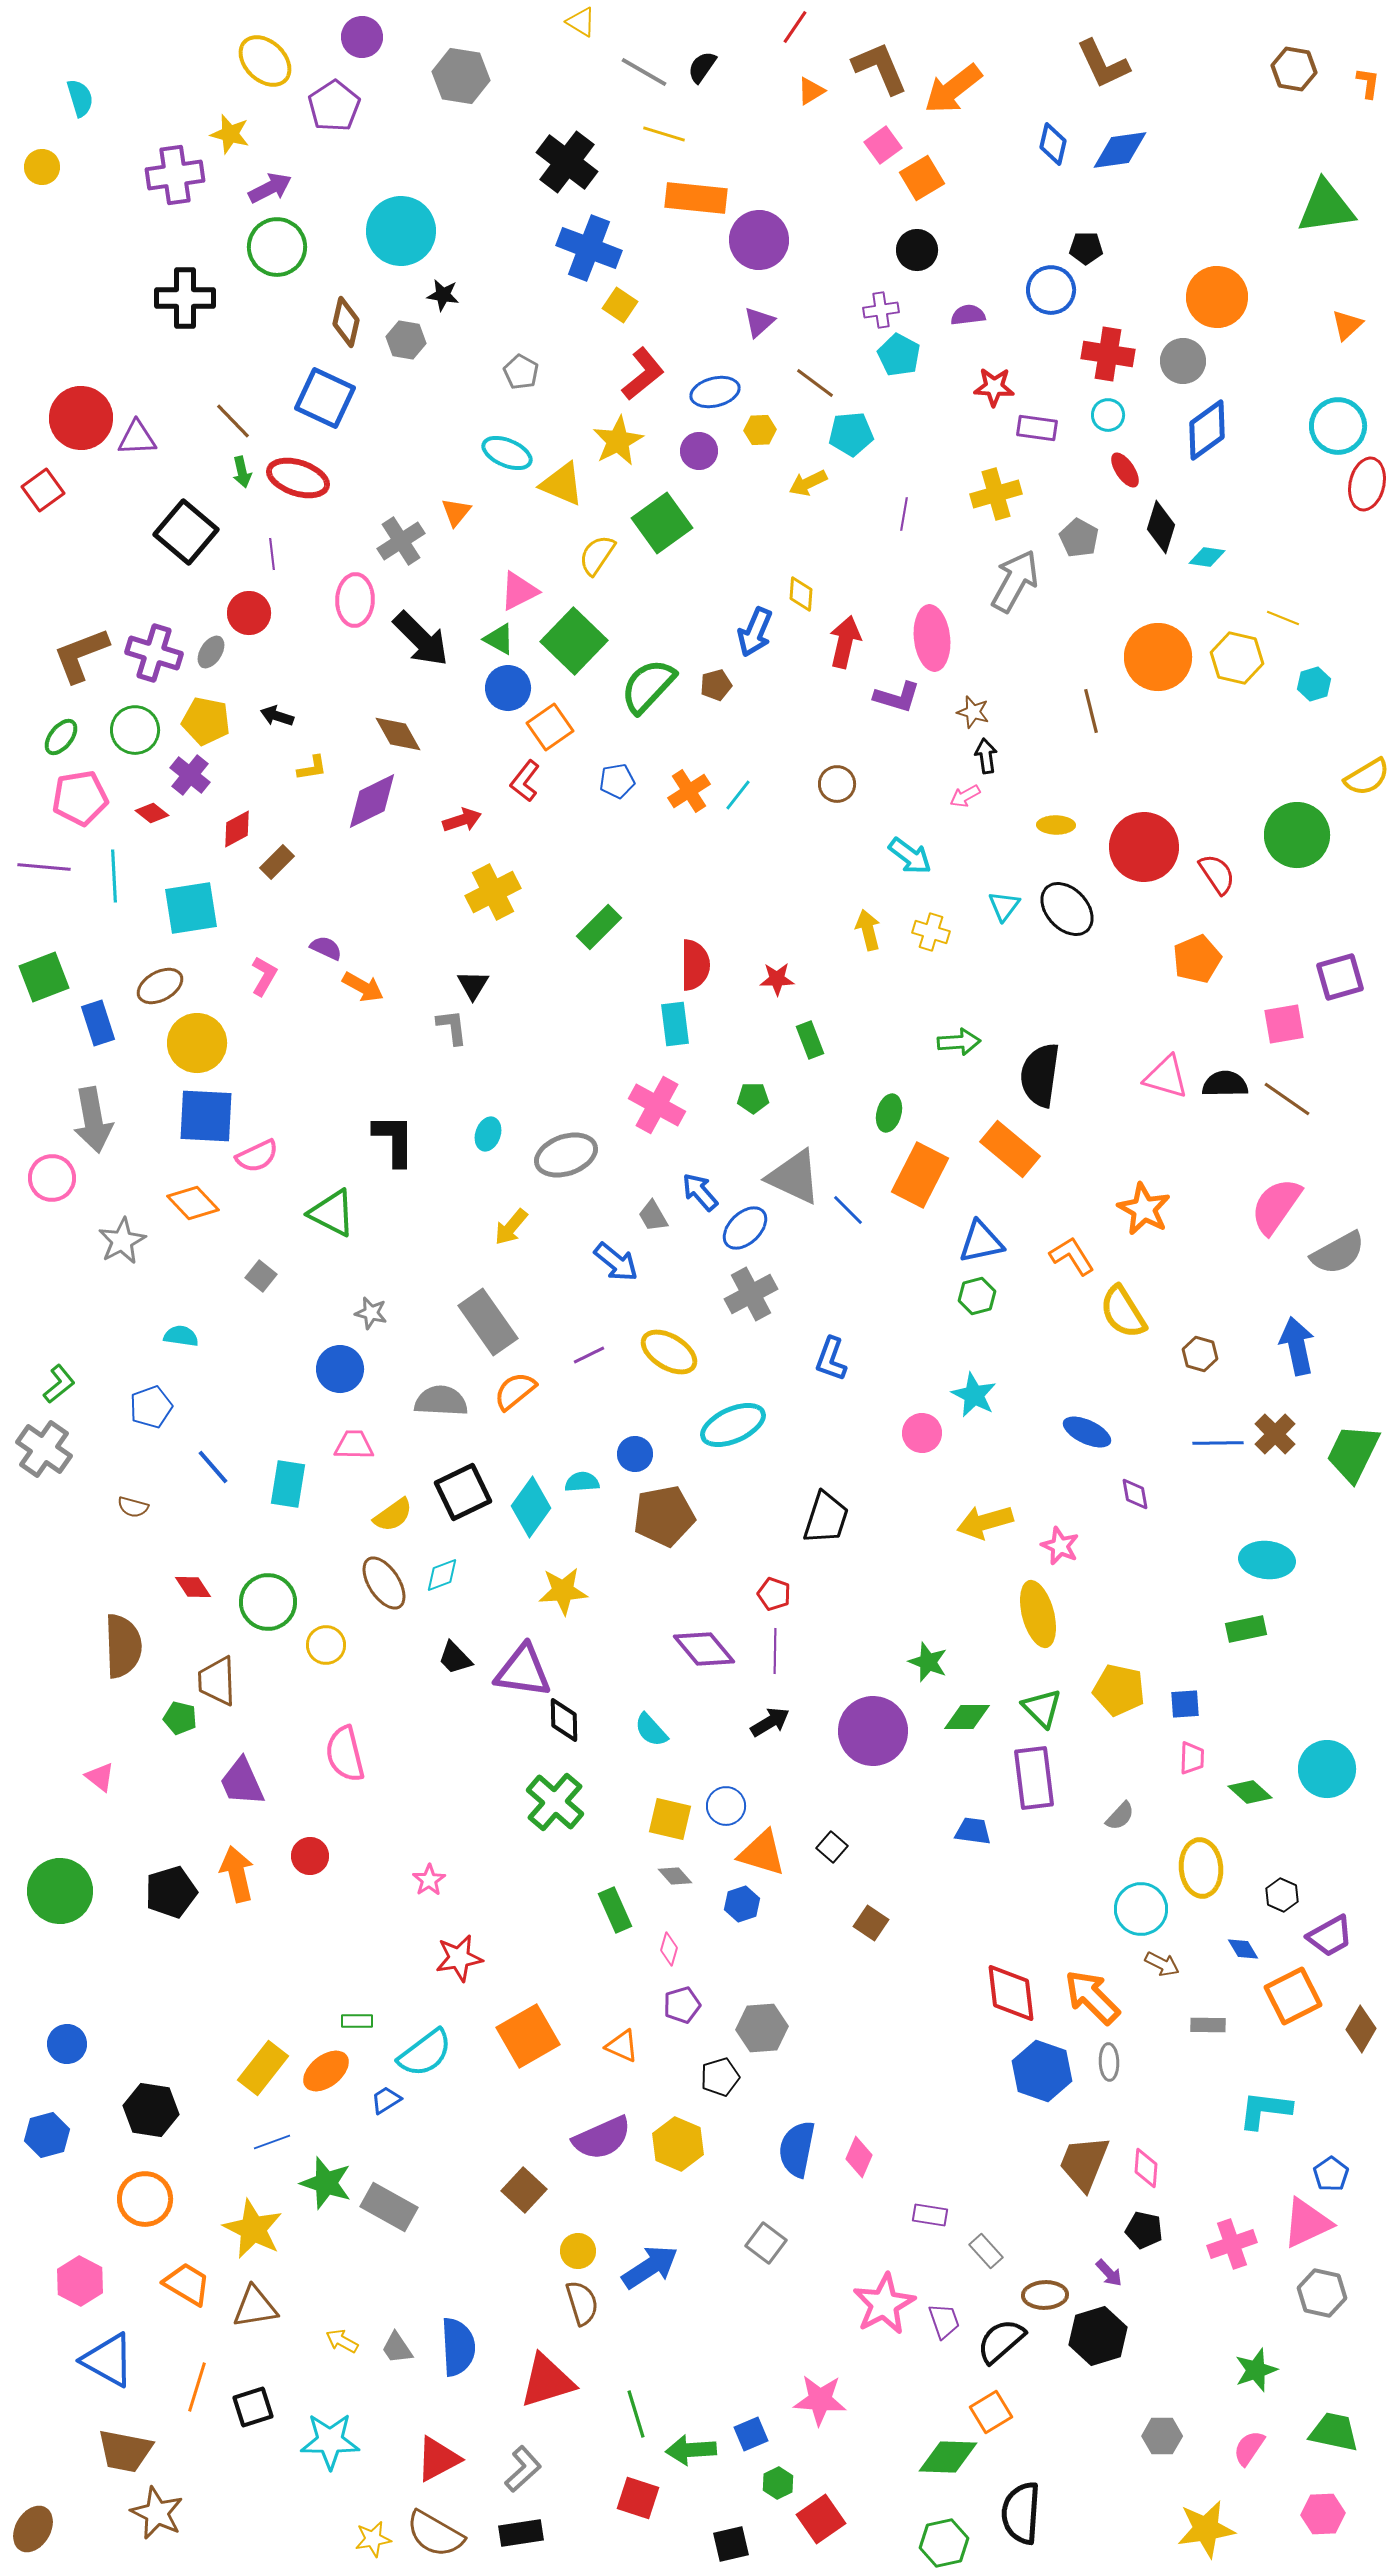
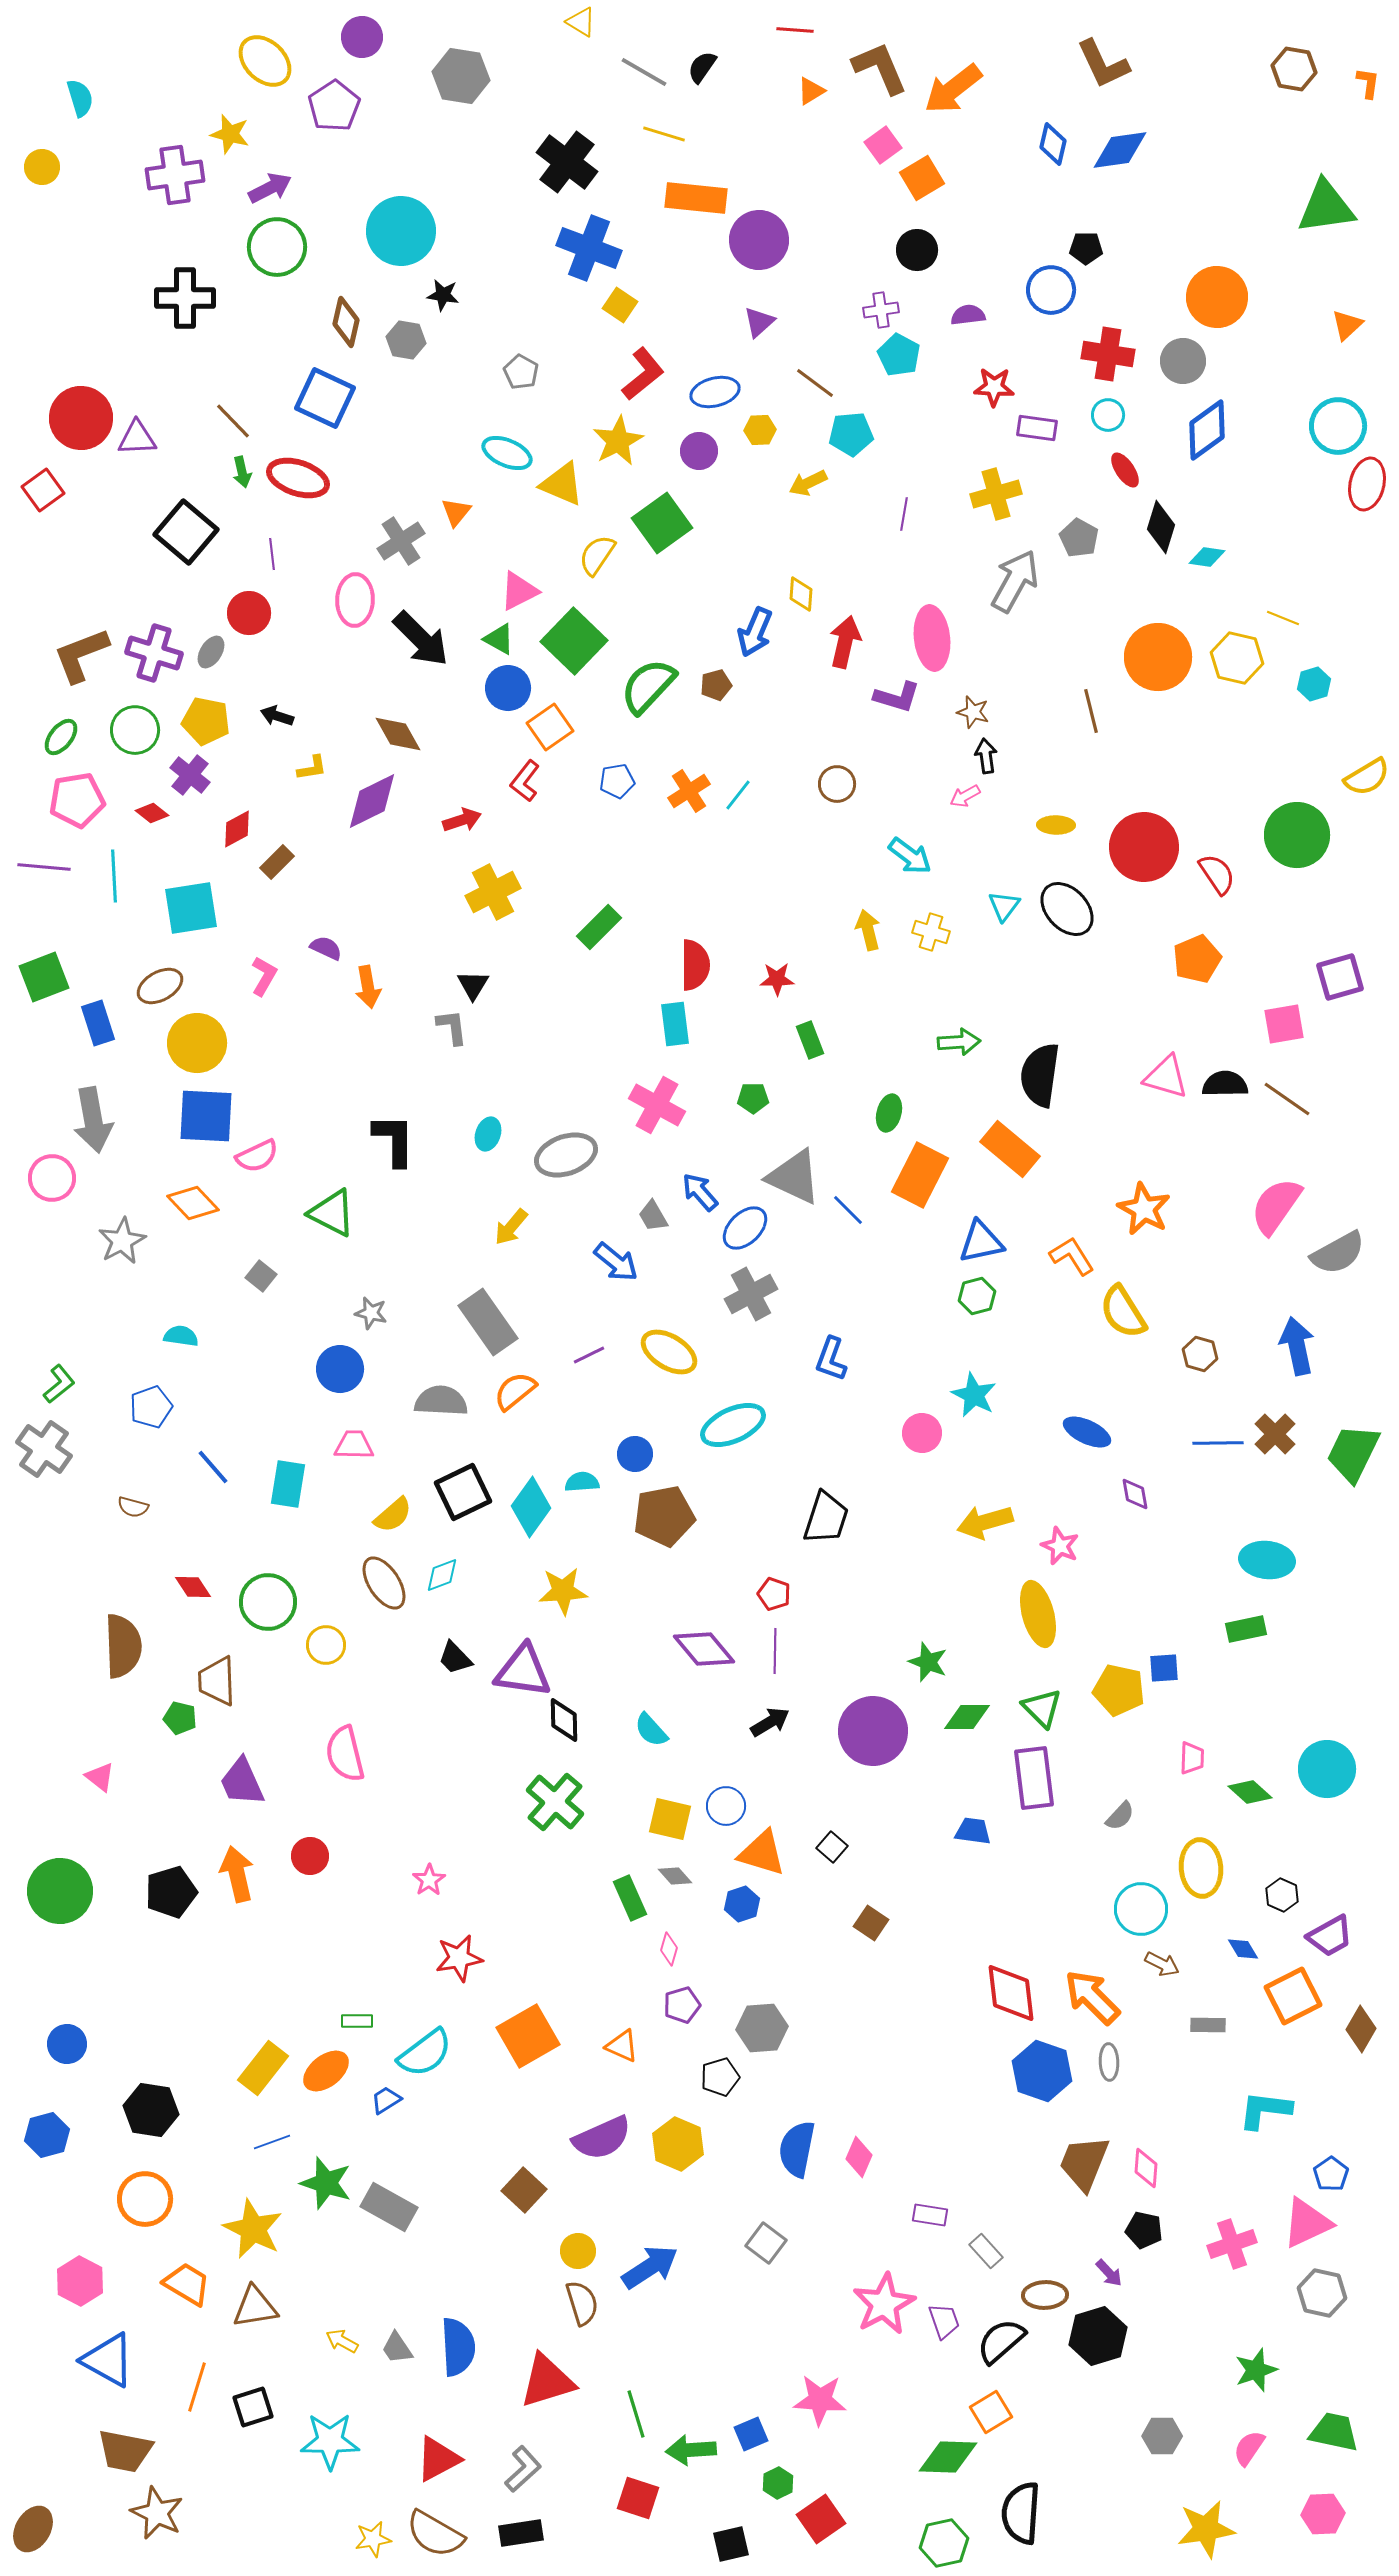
red line at (795, 27): moved 3 px down; rotated 60 degrees clockwise
pink pentagon at (80, 798): moved 3 px left, 2 px down
orange arrow at (363, 987): moved 5 px right; rotated 51 degrees clockwise
yellow semicircle at (393, 1515): rotated 6 degrees counterclockwise
blue square at (1185, 1704): moved 21 px left, 36 px up
green rectangle at (615, 1910): moved 15 px right, 12 px up
